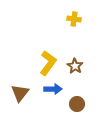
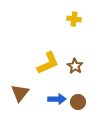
yellow L-shape: rotated 30 degrees clockwise
blue arrow: moved 4 px right, 10 px down
brown circle: moved 1 px right, 2 px up
